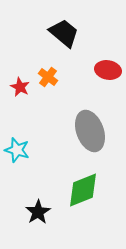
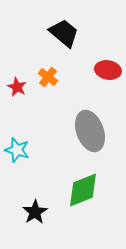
red star: moved 3 px left
black star: moved 3 px left
